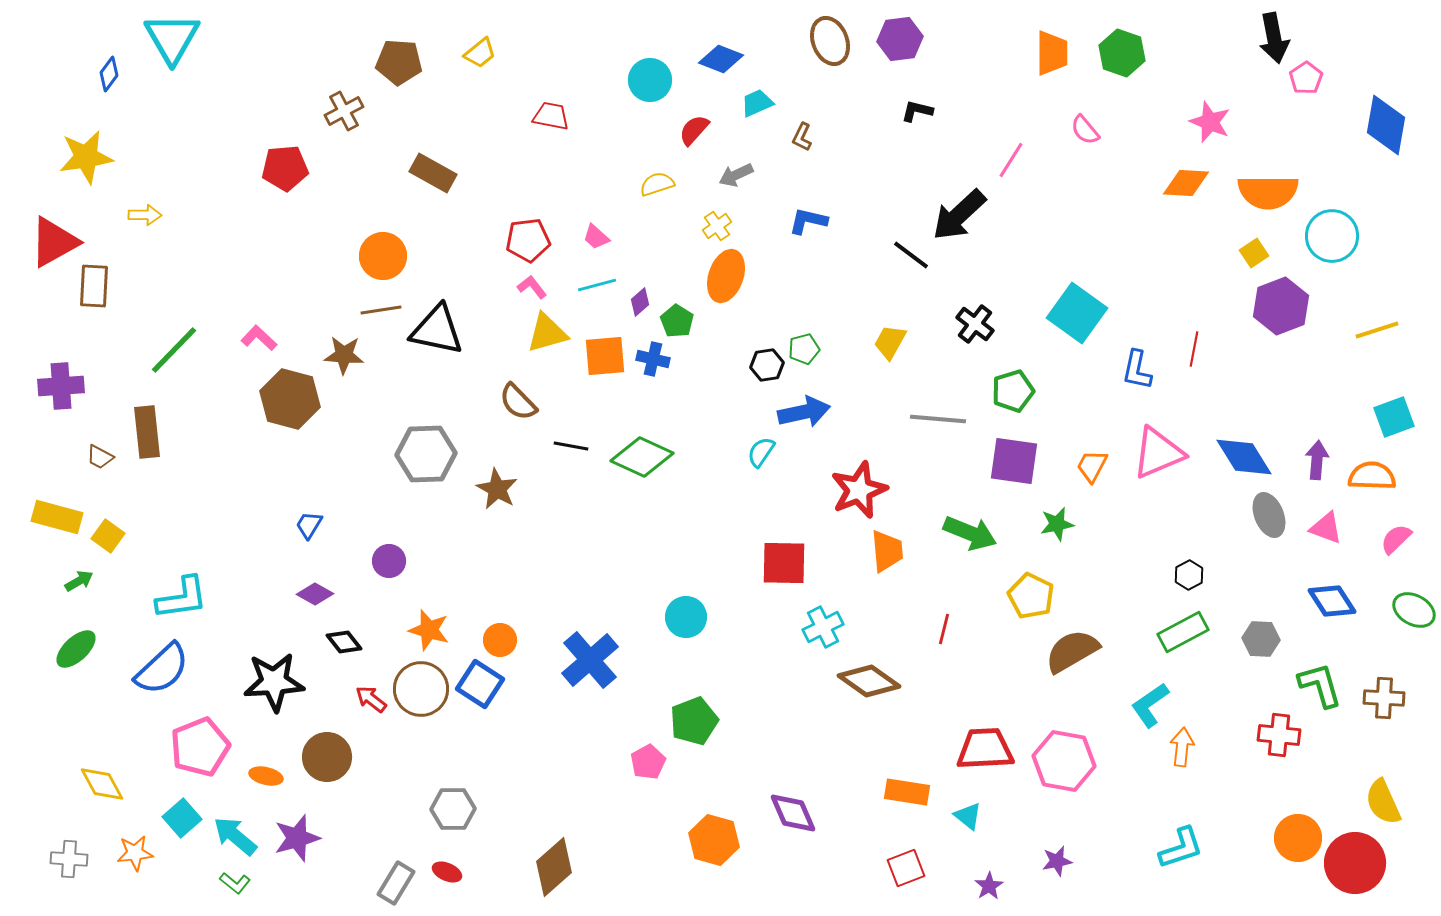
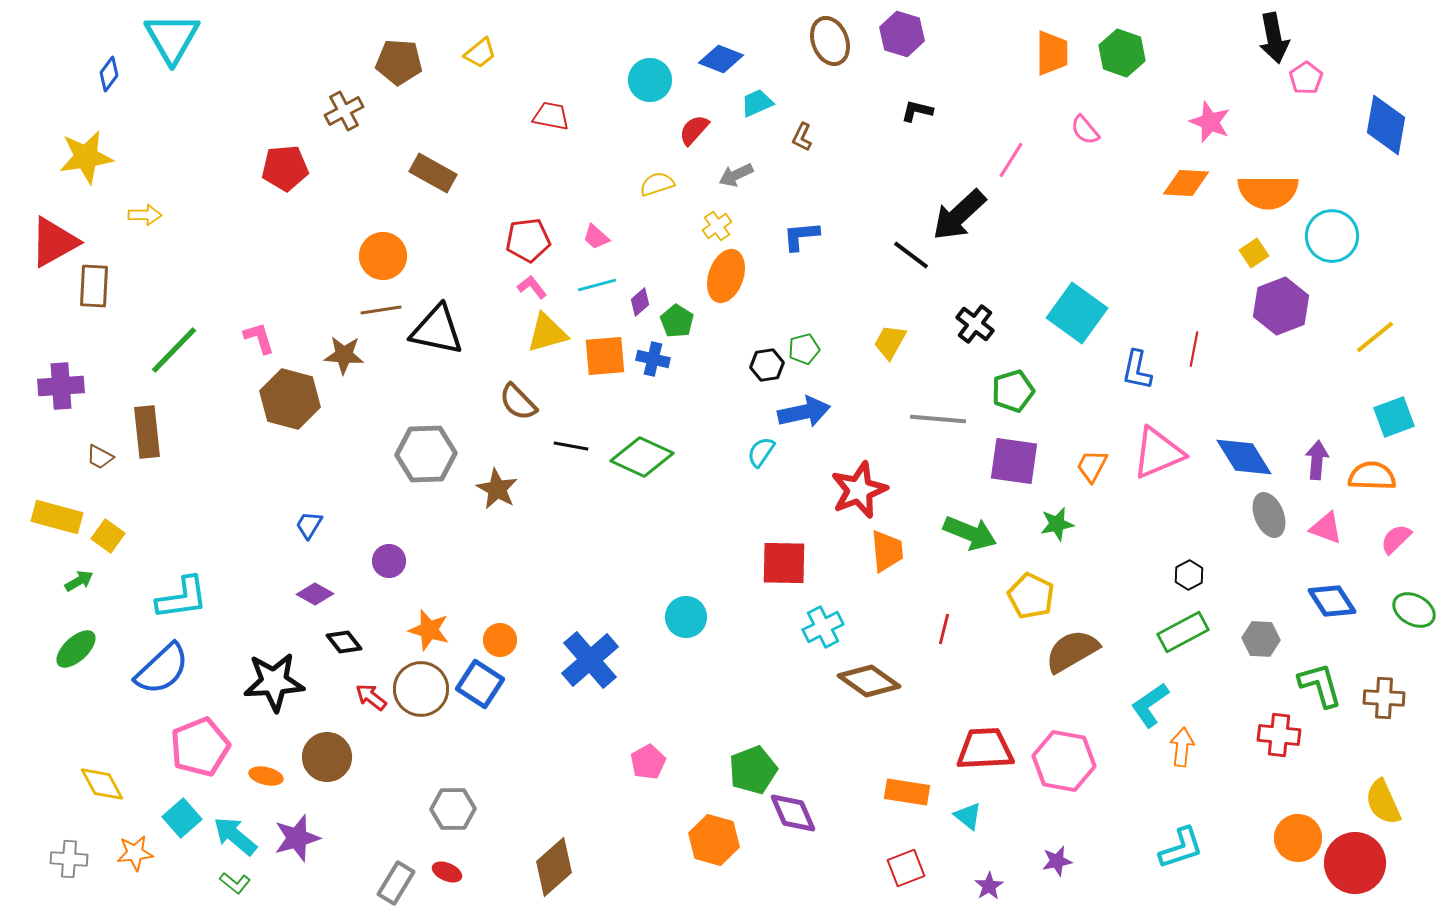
purple hexagon at (900, 39): moved 2 px right, 5 px up; rotated 24 degrees clockwise
blue L-shape at (808, 221): moved 7 px left, 15 px down; rotated 18 degrees counterclockwise
yellow line at (1377, 330): moved 2 px left, 7 px down; rotated 21 degrees counterclockwise
pink L-shape at (259, 338): rotated 30 degrees clockwise
red arrow at (371, 699): moved 2 px up
green pentagon at (694, 721): moved 59 px right, 49 px down
